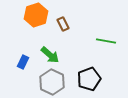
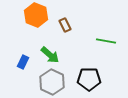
orange hexagon: rotated 20 degrees counterclockwise
brown rectangle: moved 2 px right, 1 px down
black pentagon: rotated 20 degrees clockwise
